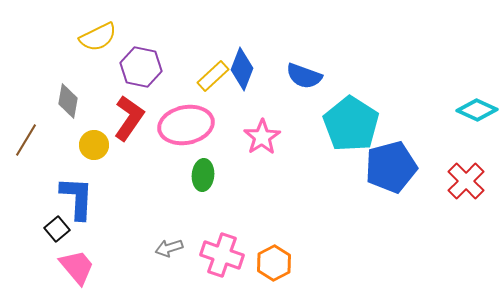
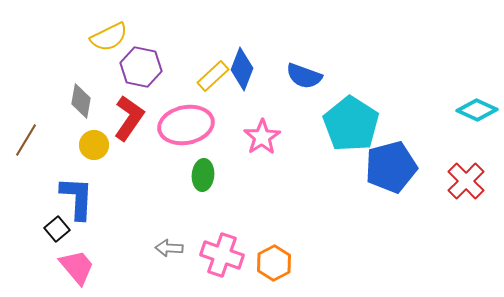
yellow semicircle: moved 11 px right
gray diamond: moved 13 px right
gray arrow: rotated 20 degrees clockwise
